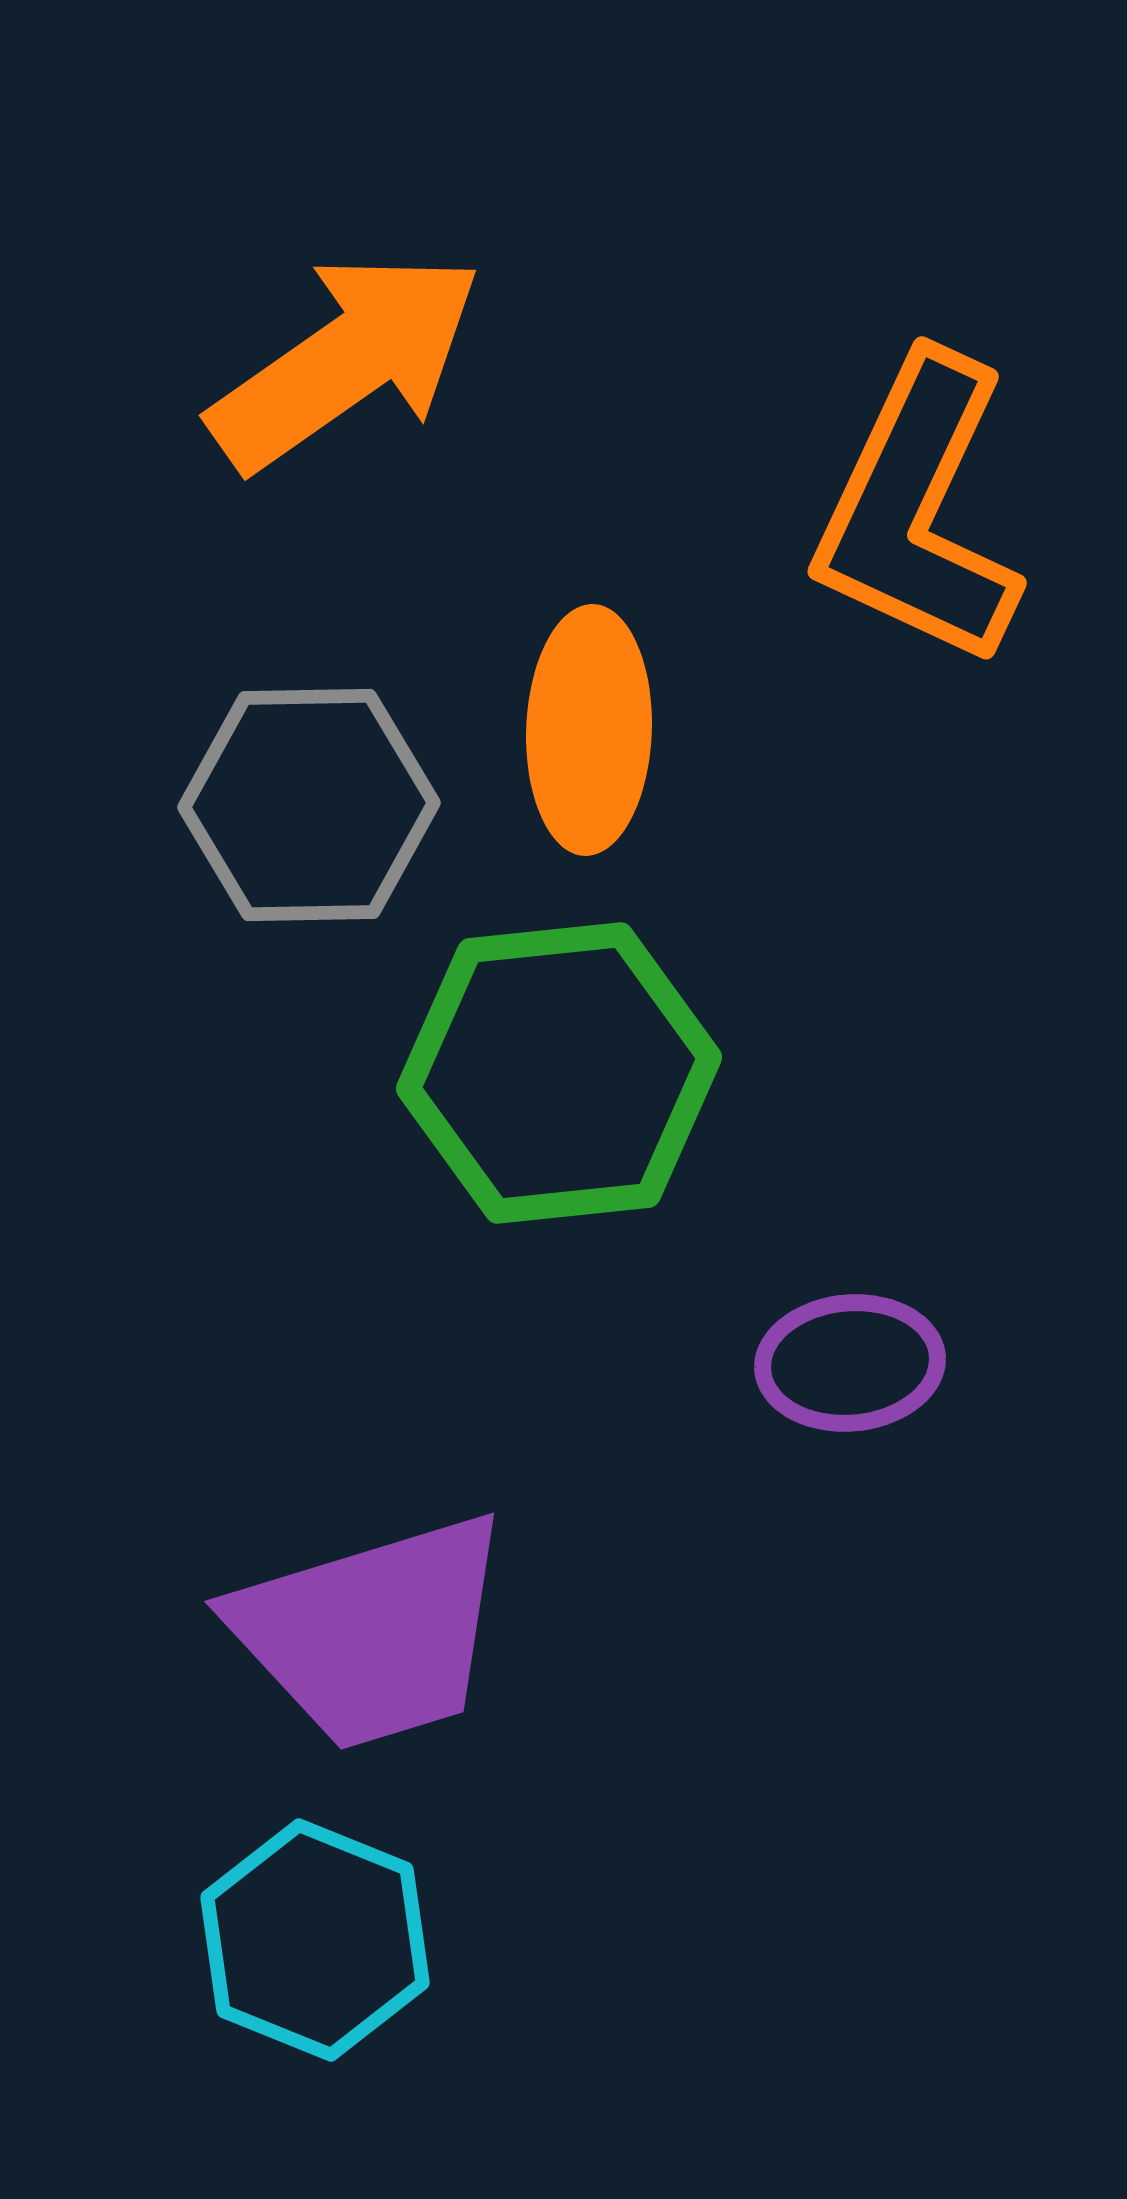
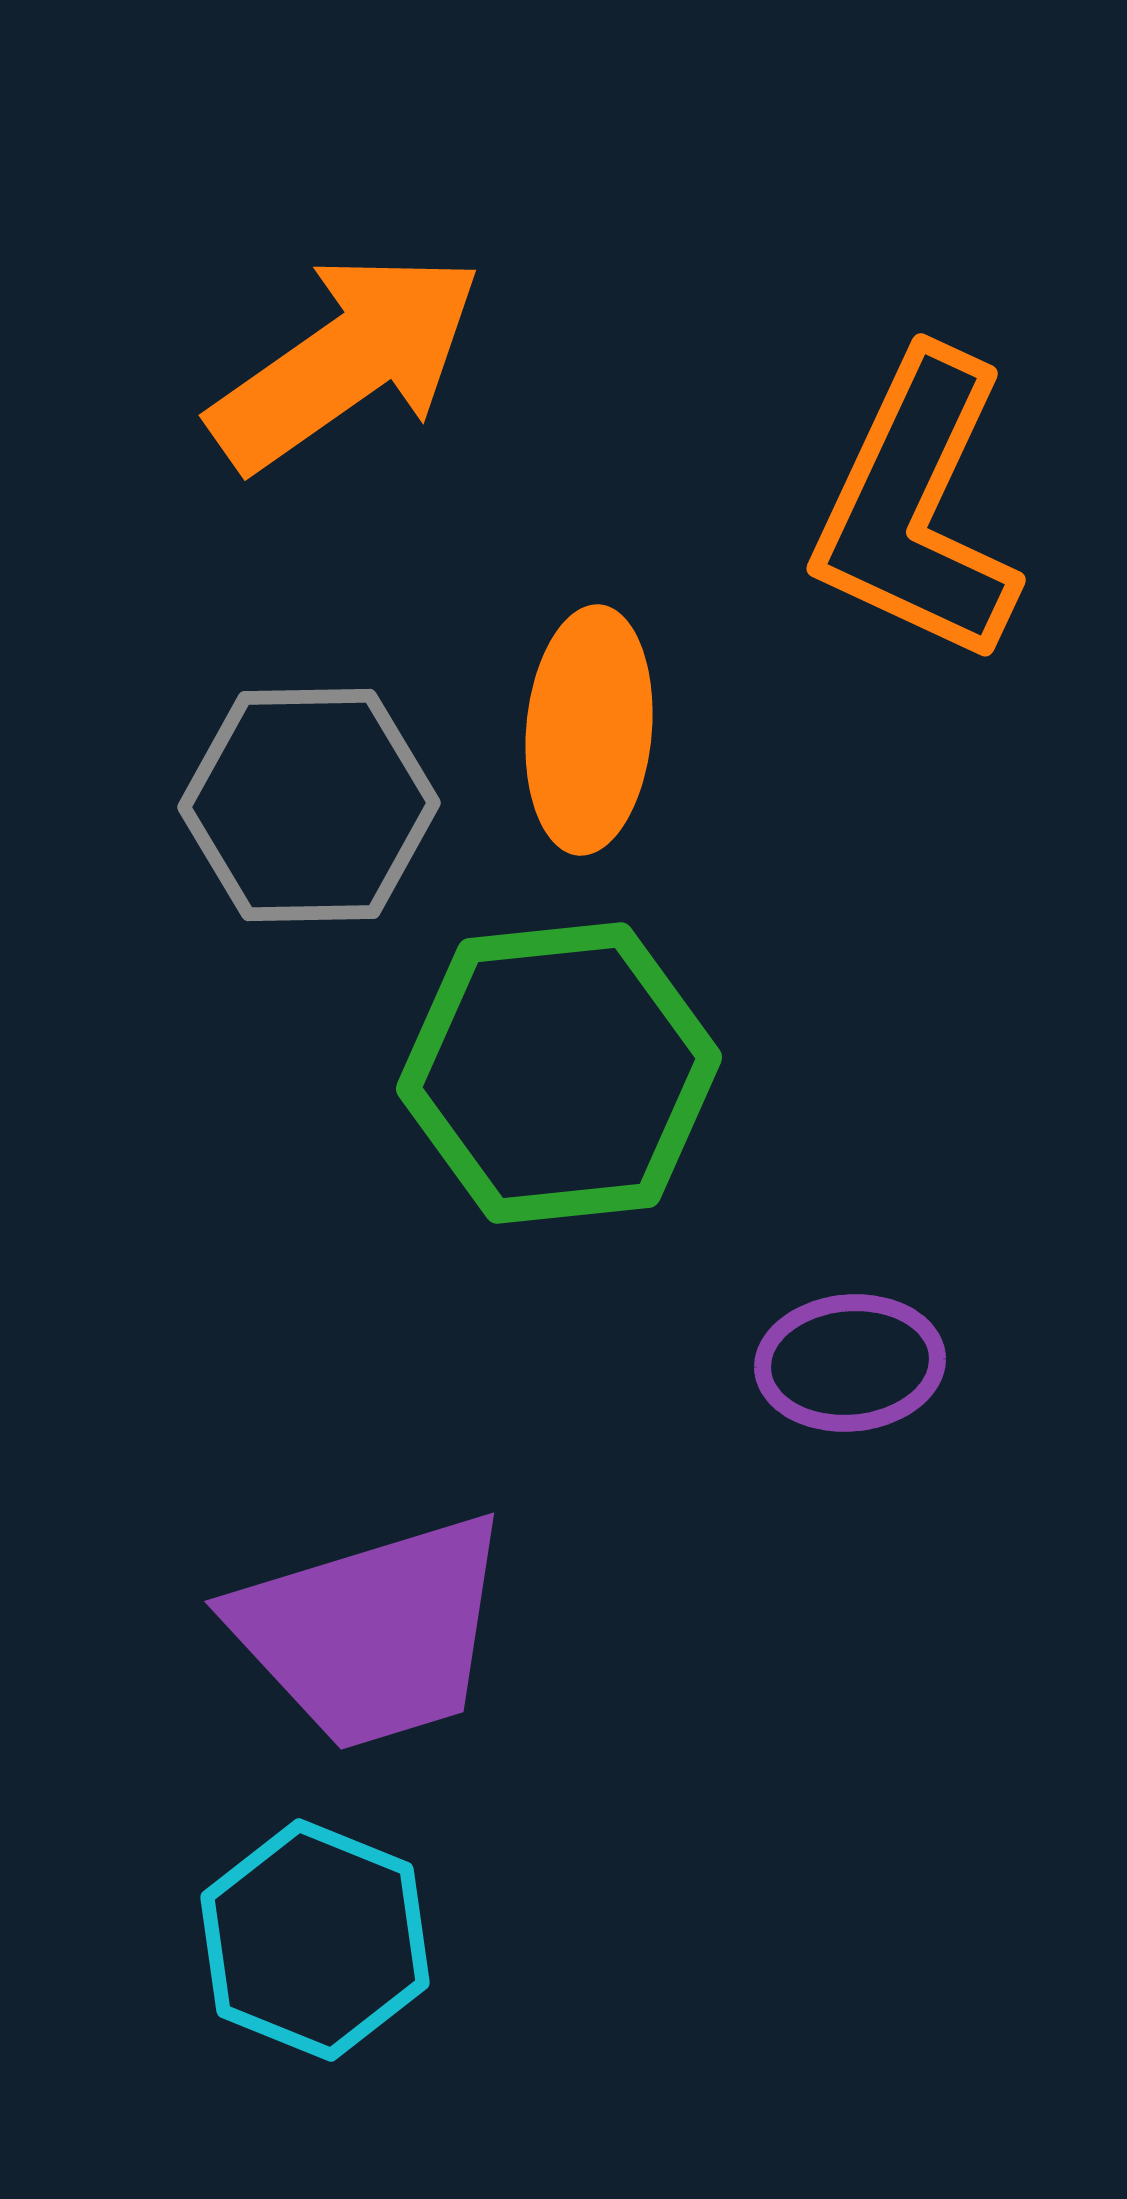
orange L-shape: moved 1 px left, 3 px up
orange ellipse: rotated 3 degrees clockwise
